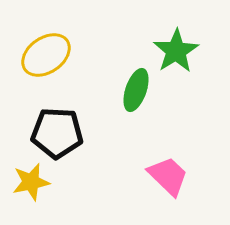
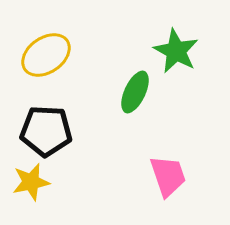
green star: rotated 12 degrees counterclockwise
green ellipse: moved 1 px left, 2 px down; rotated 6 degrees clockwise
black pentagon: moved 11 px left, 2 px up
pink trapezoid: rotated 27 degrees clockwise
